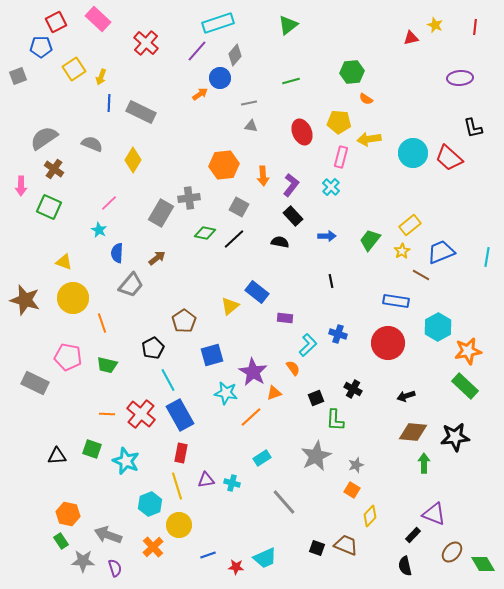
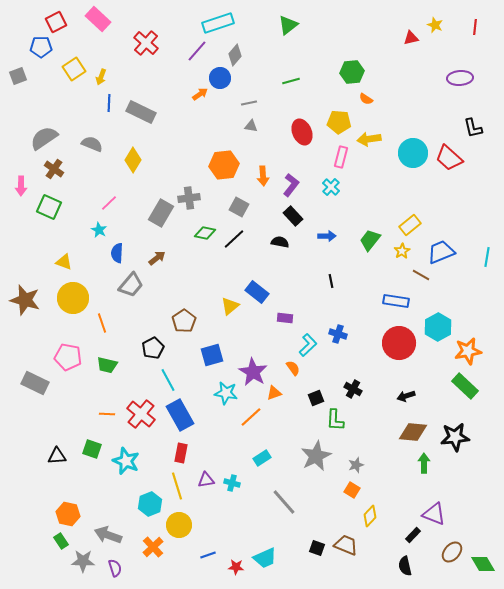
red circle at (388, 343): moved 11 px right
